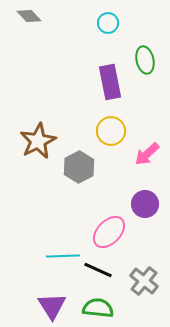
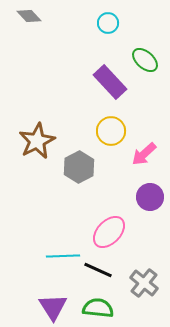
green ellipse: rotated 36 degrees counterclockwise
purple rectangle: rotated 32 degrees counterclockwise
brown star: moved 1 px left
pink arrow: moved 3 px left
purple circle: moved 5 px right, 7 px up
gray cross: moved 2 px down
purple triangle: moved 1 px right, 1 px down
